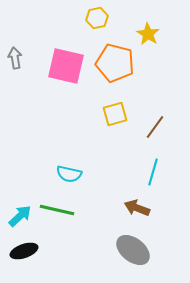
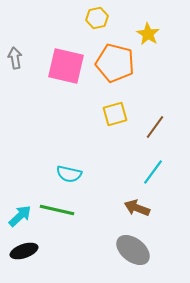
cyan line: rotated 20 degrees clockwise
